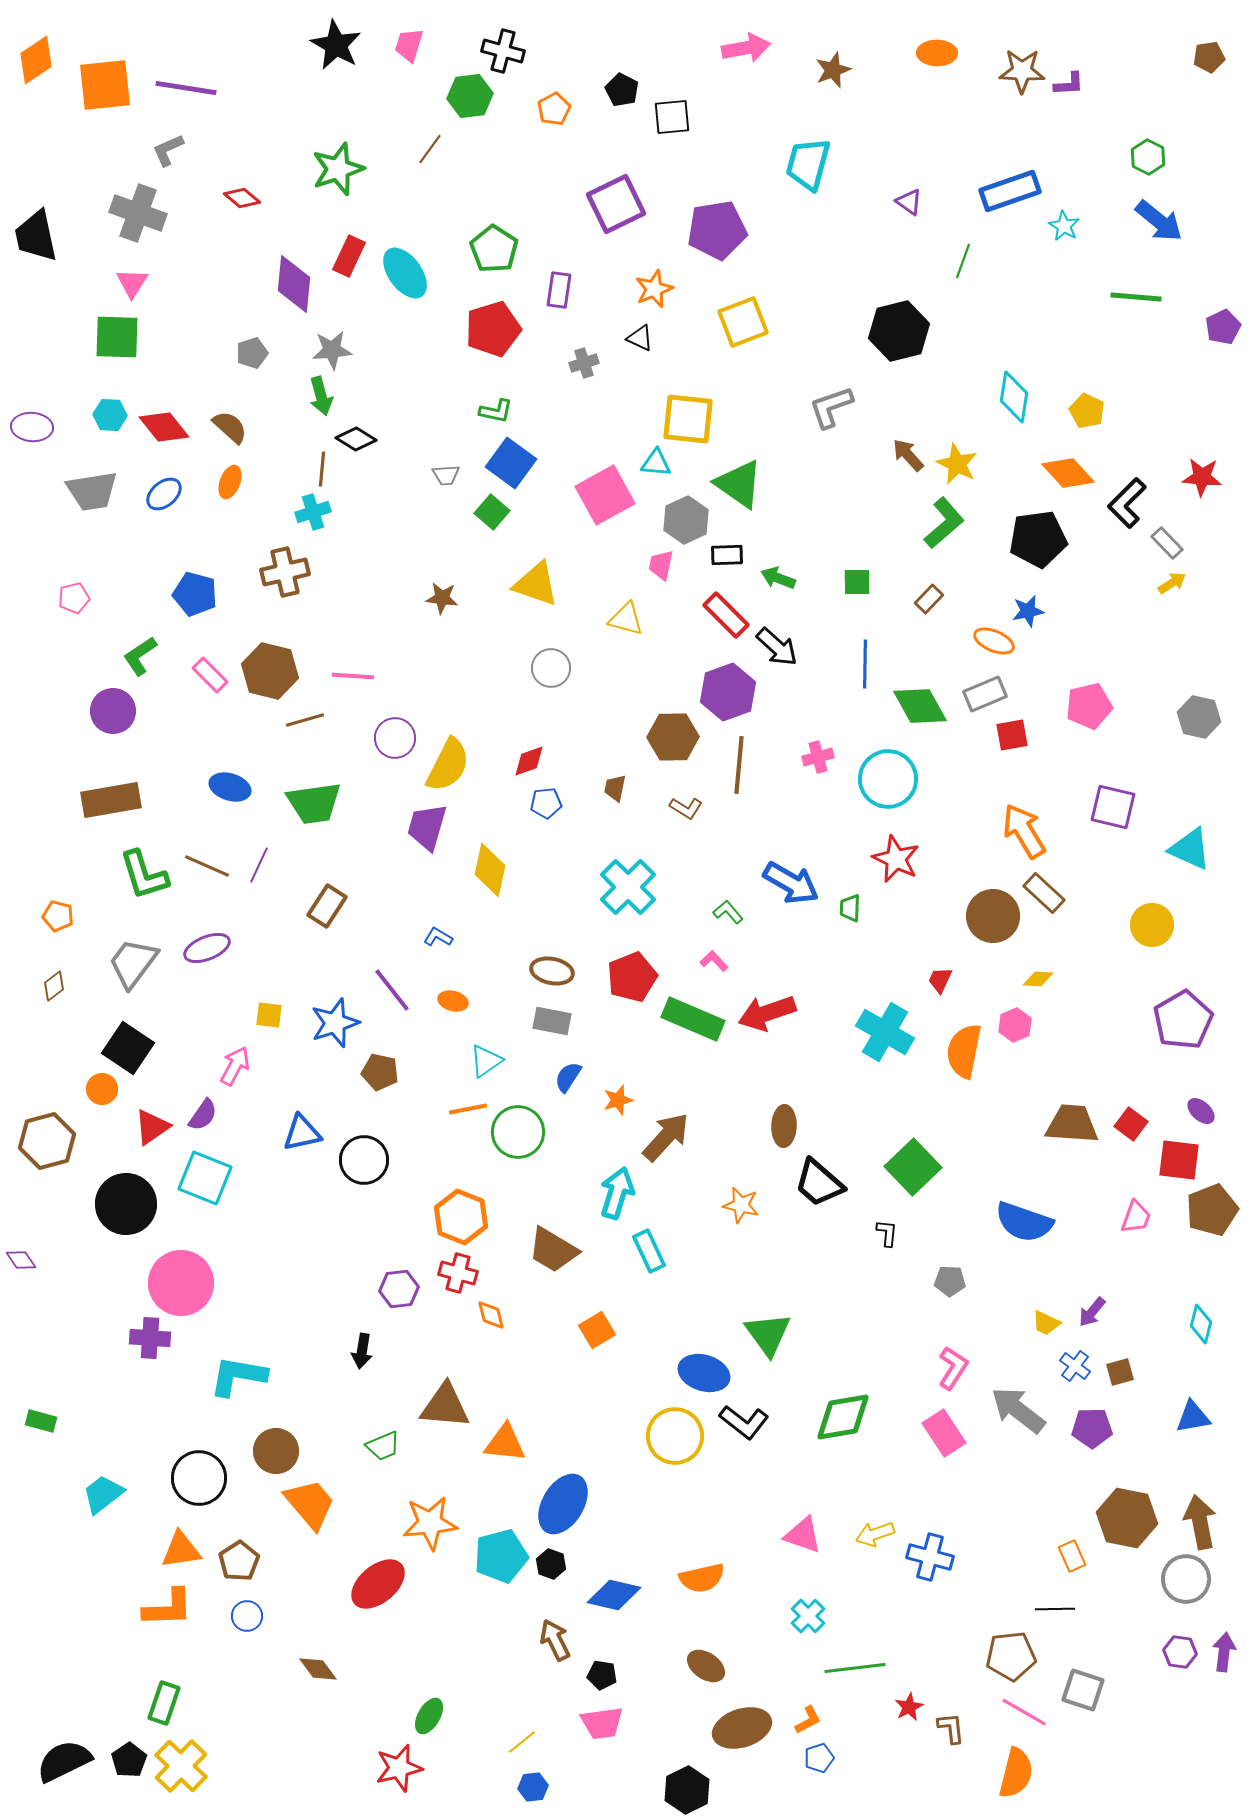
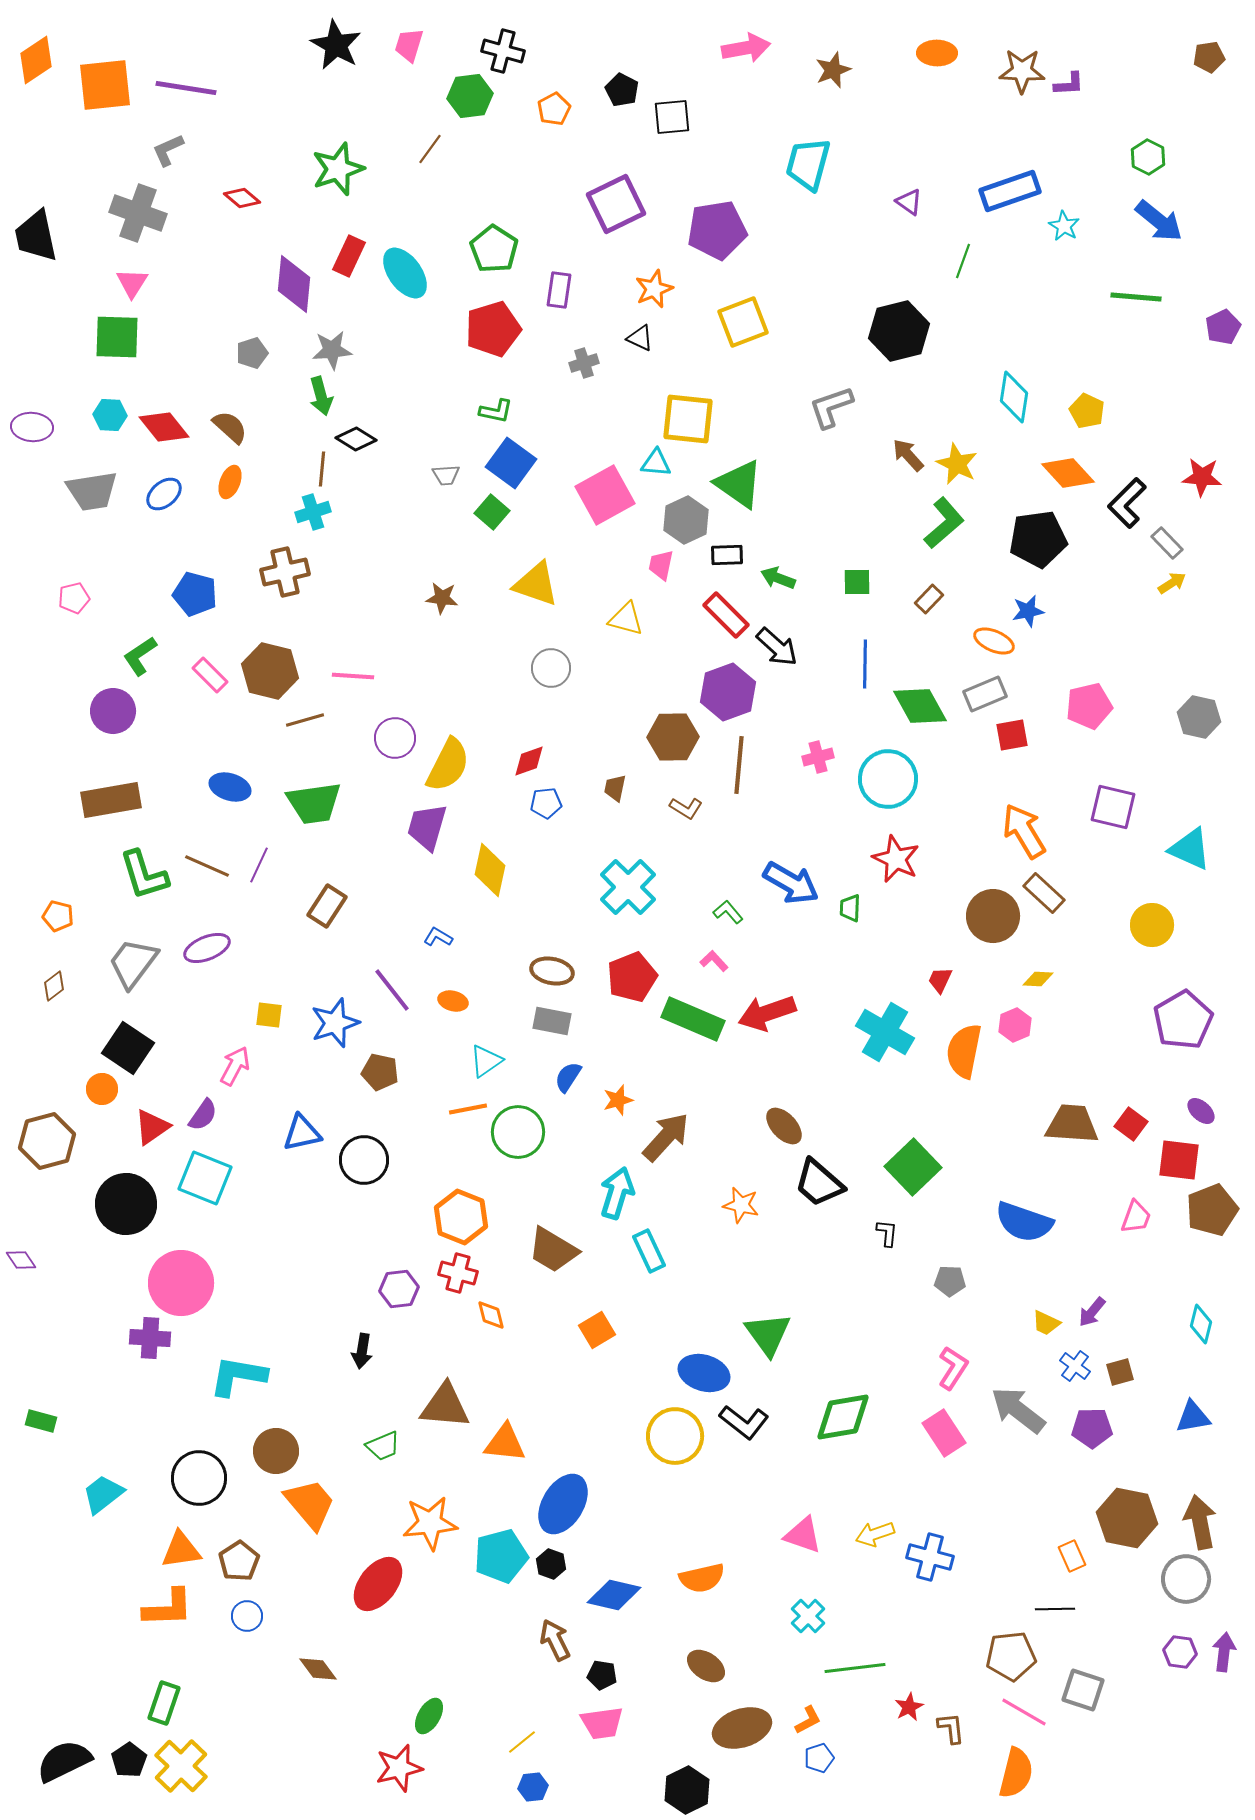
brown ellipse at (784, 1126): rotated 45 degrees counterclockwise
red ellipse at (378, 1584): rotated 12 degrees counterclockwise
